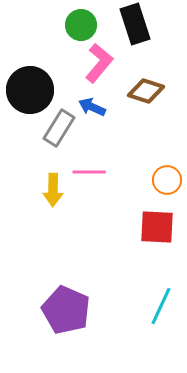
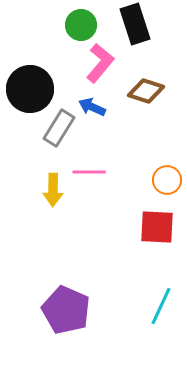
pink L-shape: moved 1 px right
black circle: moved 1 px up
